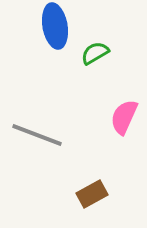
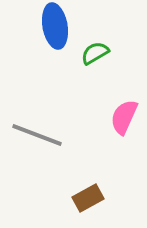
brown rectangle: moved 4 px left, 4 px down
